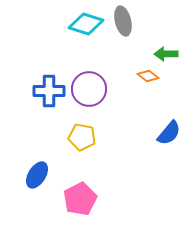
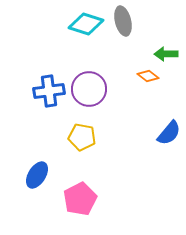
blue cross: rotated 8 degrees counterclockwise
